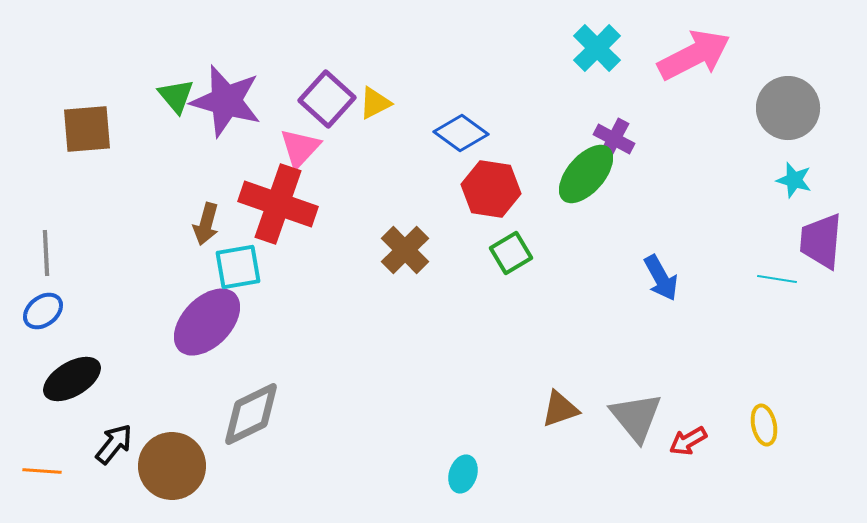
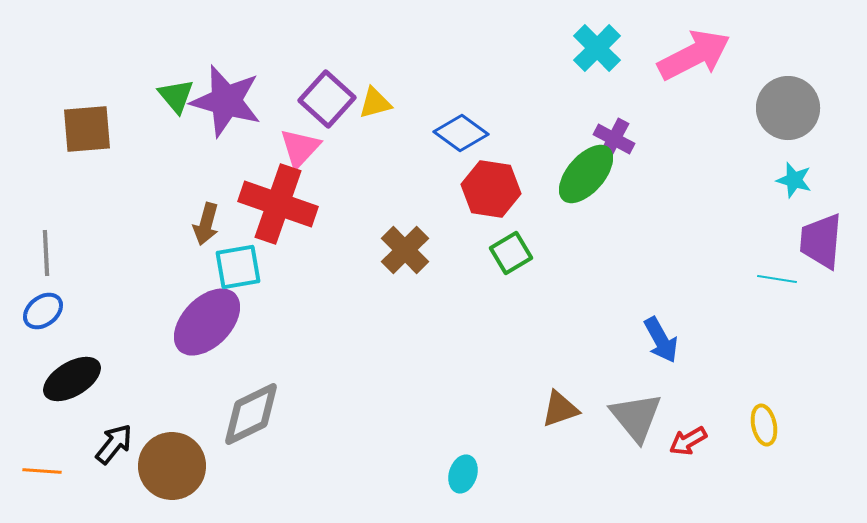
yellow triangle: rotated 12 degrees clockwise
blue arrow: moved 62 px down
